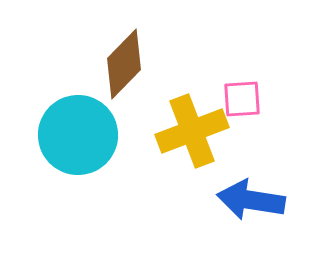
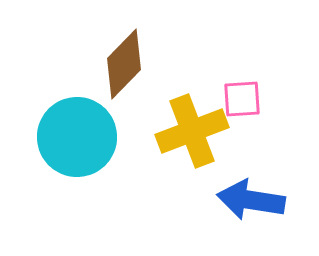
cyan circle: moved 1 px left, 2 px down
